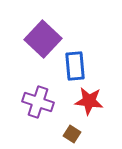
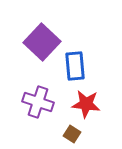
purple square: moved 1 px left, 3 px down
red star: moved 3 px left, 3 px down
